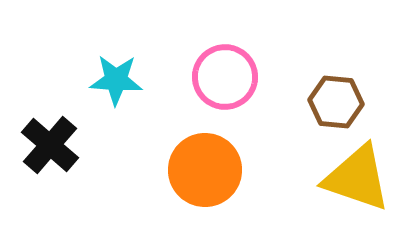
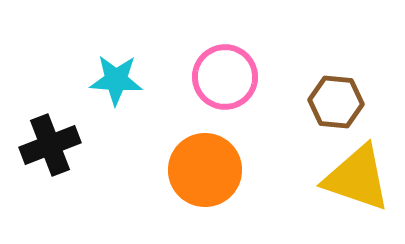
black cross: rotated 28 degrees clockwise
